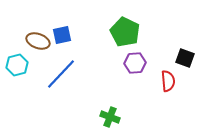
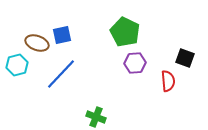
brown ellipse: moved 1 px left, 2 px down
green cross: moved 14 px left
